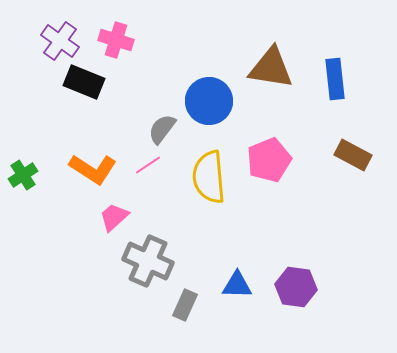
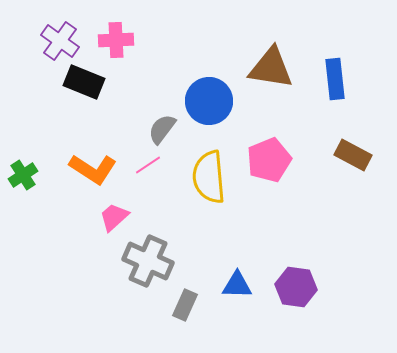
pink cross: rotated 20 degrees counterclockwise
